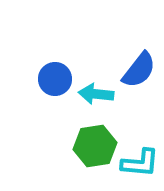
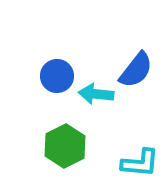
blue semicircle: moved 3 px left
blue circle: moved 2 px right, 3 px up
green hexagon: moved 30 px left; rotated 18 degrees counterclockwise
